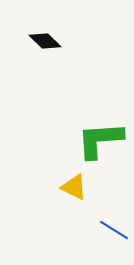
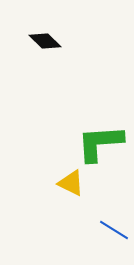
green L-shape: moved 3 px down
yellow triangle: moved 3 px left, 4 px up
